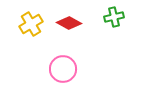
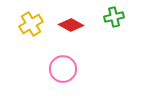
red diamond: moved 2 px right, 2 px down
